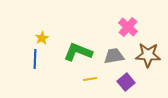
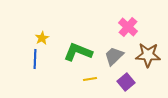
gray trapezoid: rotated 35 degrees counterclockwise
